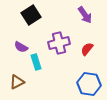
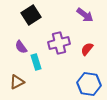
purple arrow: rotated 18 degrees counterclockwise
purple semicircle: rotated 24 degrees clockwise
